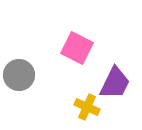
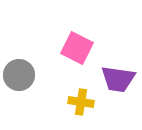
purple trapezoid: moved 3 px right, 4 px up; rotated 72 degrees clockwise
yellow cross: moved 6 px left, 5 px up; rotated 15 degrees counterclockwise
